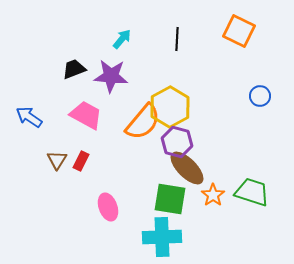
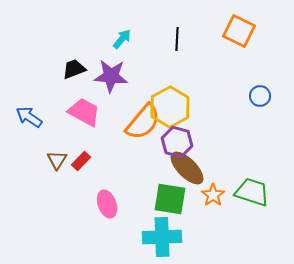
pink trapezoid: moved 2 px left, 3 px up
red rectangle: rotated 18 degrees clockwise
pink ellipse: moved 1 px left, 3 px up
